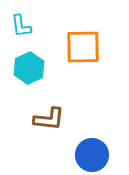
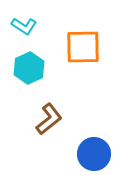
cyan L-shape: moved 3 px right; rotated 50 degrees counterclockwise
brown L-shape: rotated 44 degrees counterclockwise
blue circle: moved 2 px right, 1 px up
